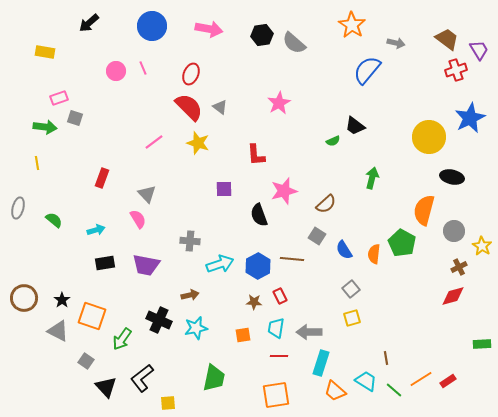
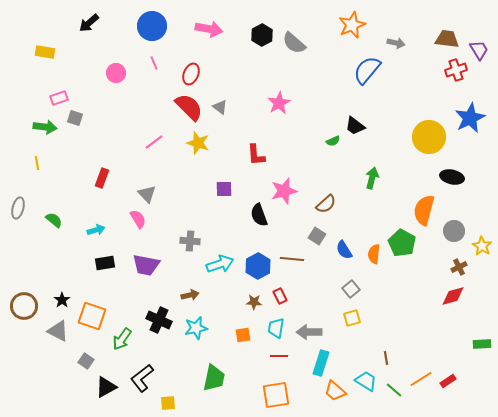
orange star at (352, 25): rotated 16 degrees clockwise
black hexagon at (262, 35): rotated 20 degrees counterclockwise
brown trapezoid at (447, 39): rotated 30 degrees counterclockwise
pink line at (143, 68): moved 11 px right, 5 px up
pink circle at (116, 71): moved 2 px down
brown circle at (24, 298): moved 8 px down
black triangle at (106, 387): rotated 45 degrees clockwise
